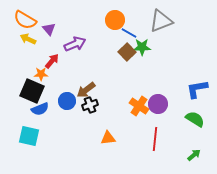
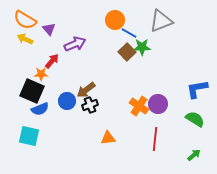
yellow arrow: moved 3 px left
